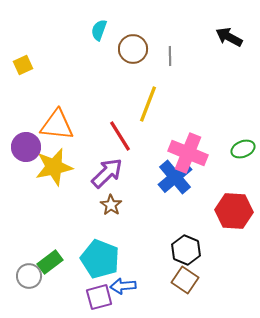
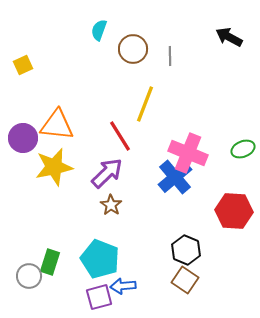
yellow line: moved 3 px left
purple circle: moved 3 px left, 9 px up
green rectangle: rotated 35 degrees counterclockwise
